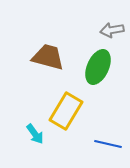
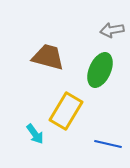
green ellipse: moved 2 px right, 3 px down
